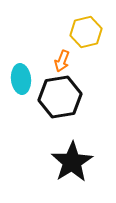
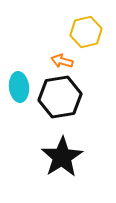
orange arrow: rotated 85 degrees clockwise
cyan ellipse: moved 2 px left, 8 px down
black star: moved 10 px left, 5 px up
